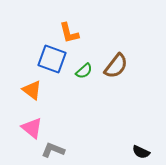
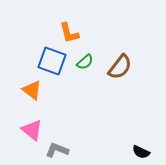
blue square: moved 2 px down
brown semicircle: moved 4 px right, 1 px down
green semicircle: moved 1 px right, 9 px up
pink triangle: moved 2 px down
gray L-shape: moved 4 px right
